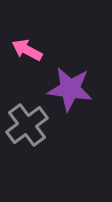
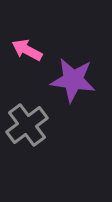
purple star: moved 3 px right, 9 px up
